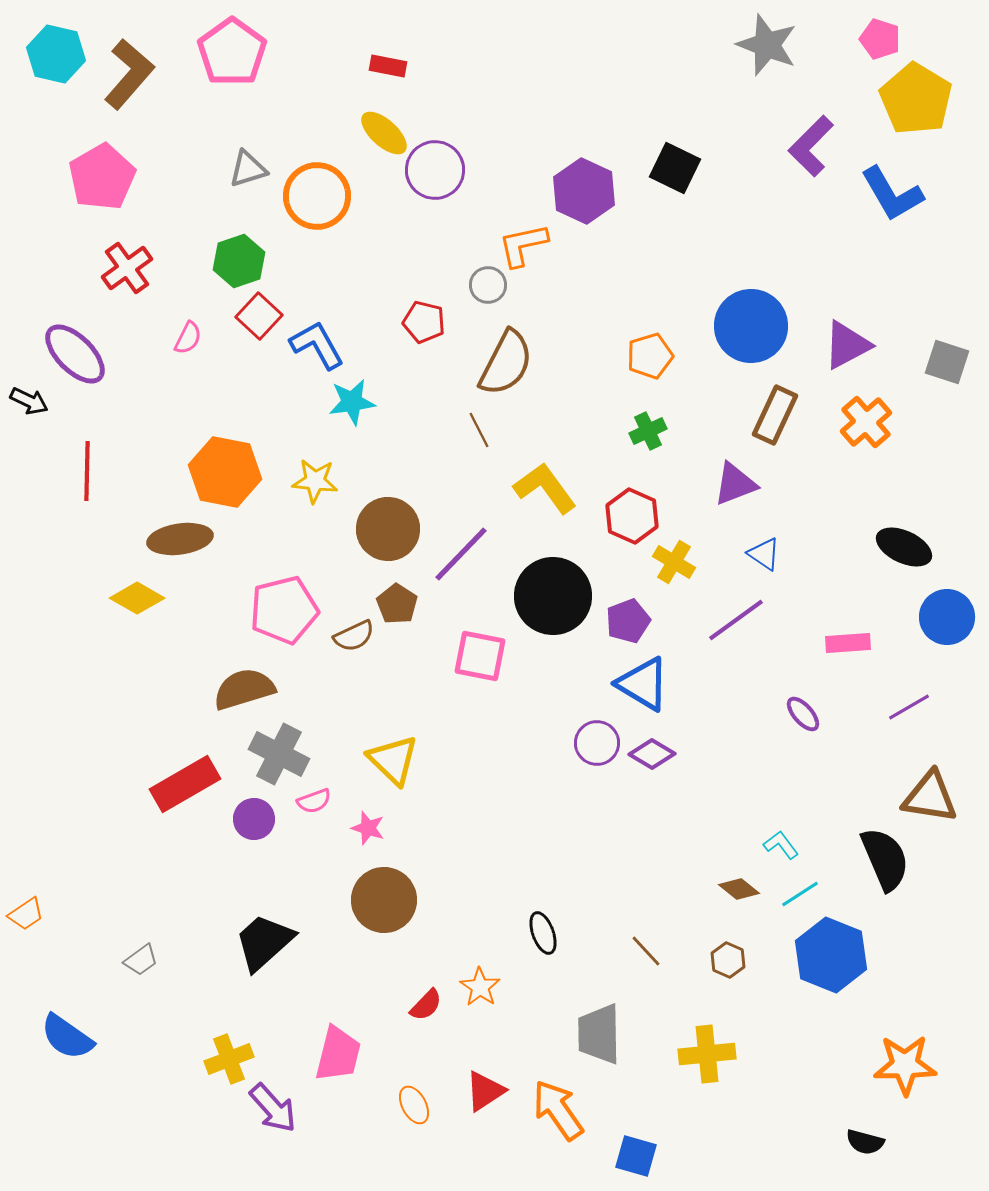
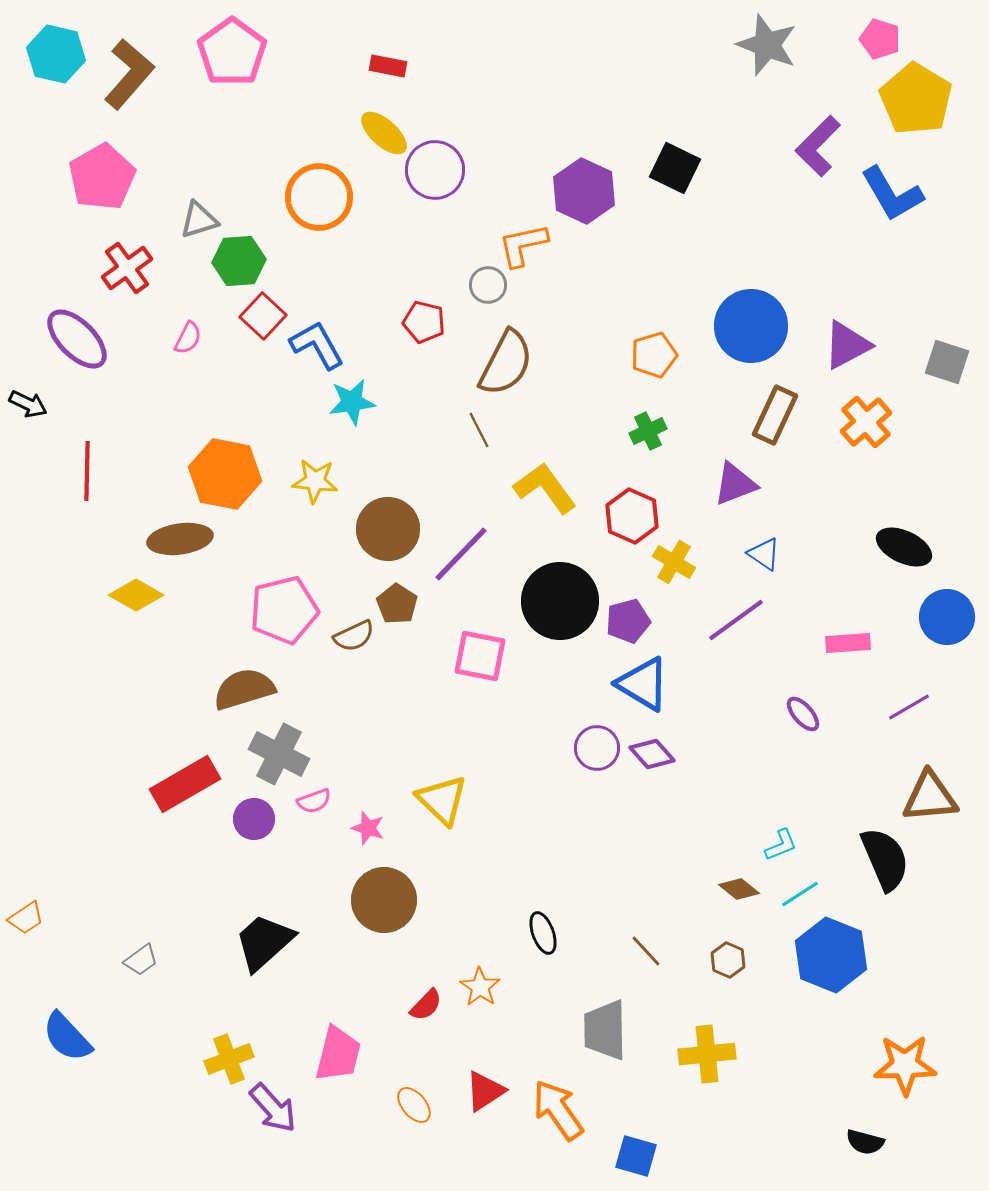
purple L-shape at (811, 146): moved 7 px right
gray triangle at (248, 169): moved 49 px left, 51 px down
orange circle at (317, 196): moved 2 px right, 1 px down
green hexagon at (239, 261): rotated 15 degrees clockwise
red square at (259, 316): moved 4 px right
purple ellipse at (75, 354): moved 2 px right, 15 px up
orange pentagon at (650, 356): moved 4 px right, 1 px up
black arrow at (29, 401): moved 1 px left, 3 px down
orange hexagon at (225, 472): moved 2 px down
black circle at (553, 596): moved 7 px right, 5 px down
yellow diamond at (137, 598): moved 1 px left, 3 px up
purple pentagon at (628, 621): rotated 6 degrees clockwise
purple circle at (597, 743): moved 5 px down
purple diamond at (652, 754): rotated 18 degrees clockwise
yellow triangle at (393, 760): moved 49 px right, 40 px down
brown triangle at (930, 797): rotated 14 degrees counterclockwise
cyan L-shape at (781, 845): rotated 105 degrees clockwise
orange trapezoid at (26, 914): moved 4 px down
gray trapezoid at (599, 1034): moved 6 px right, 4 px up
blue semicircle at (67, 1037): rotated 12 degrees clockwise
orange ellipse at (414, 1105): rotated 12 degrees counterclockwise
